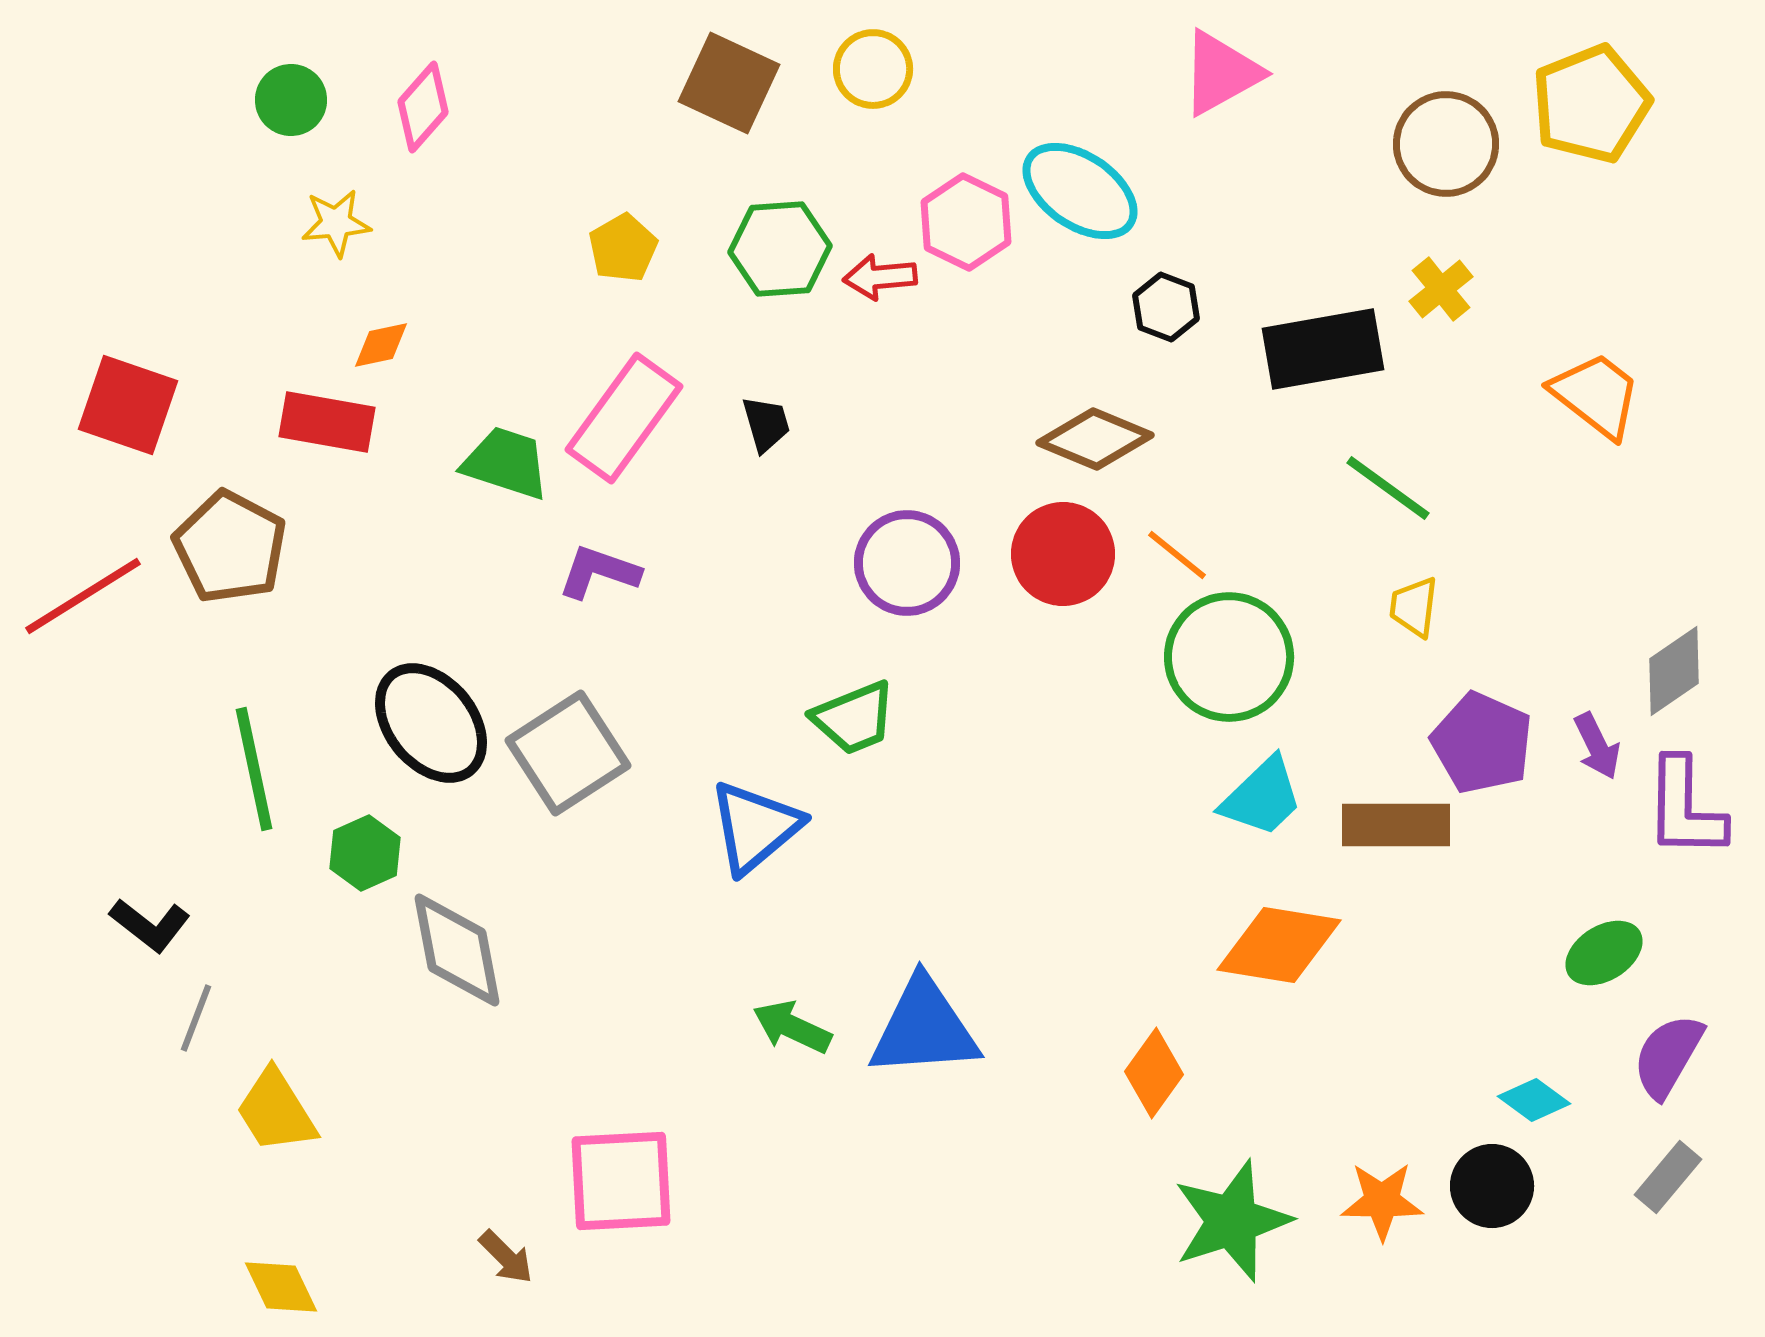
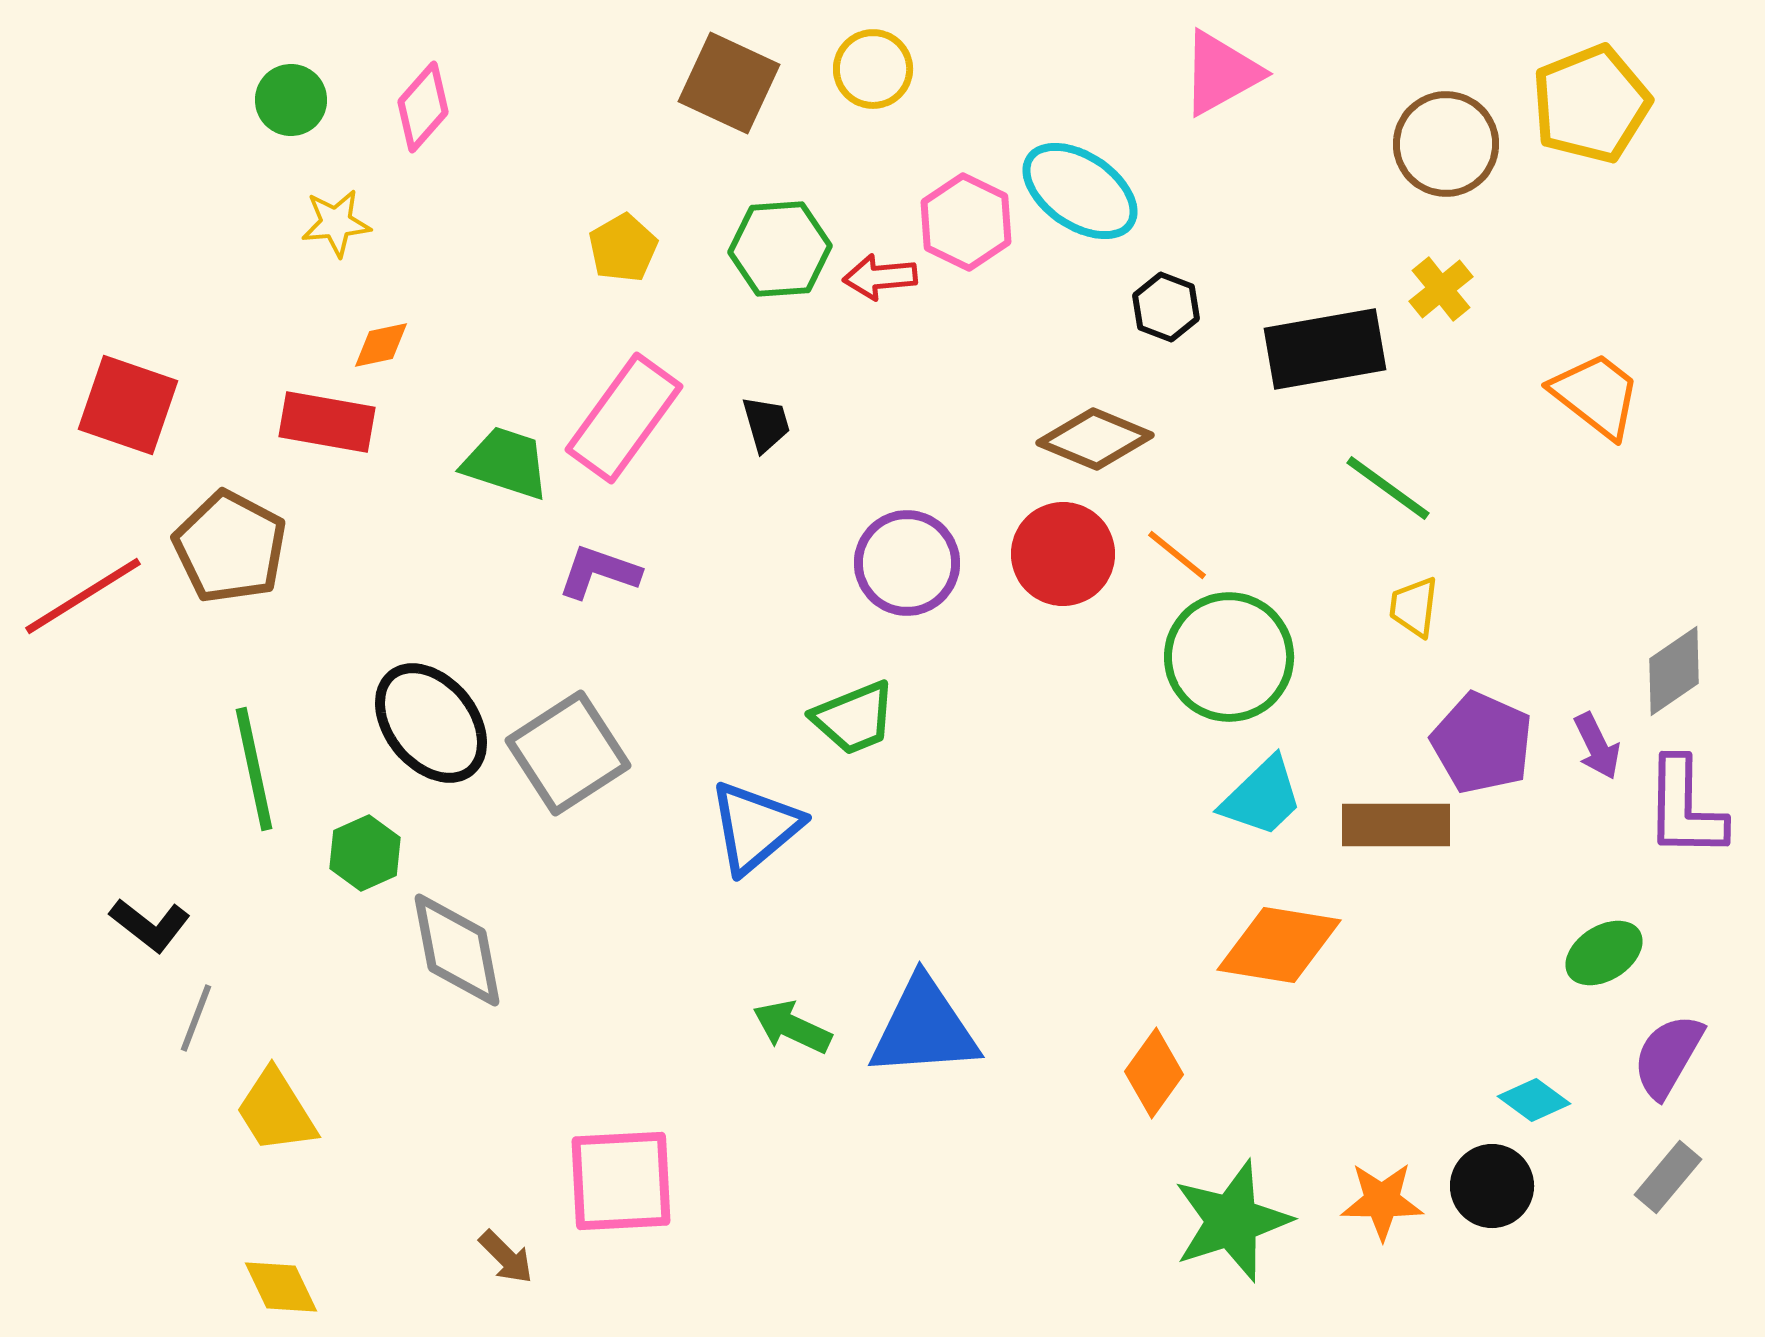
black rectangle at (1323, 349): moved 2 px right
